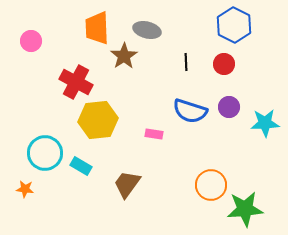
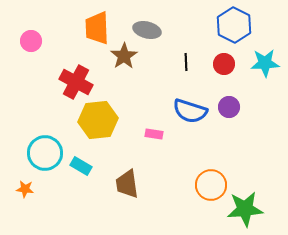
cyan star: moved 60 px up
brown trapezoid: rotated 44 degrees counterclockwise
